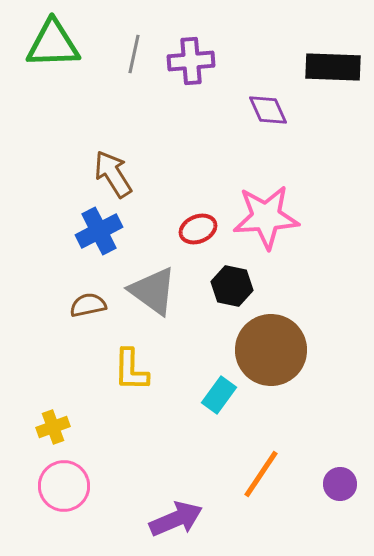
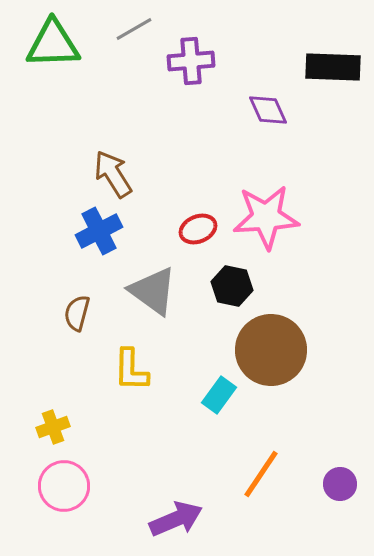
gray line: moved 25 px up; rotated 48 degrees clockwise
brown semicircle: moved 11 px left, 8 px down; rotated 63 degrees counterclockwise
